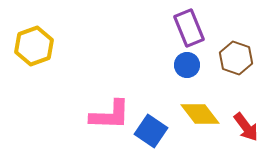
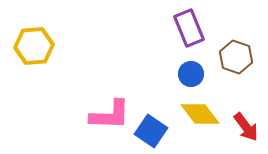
yellow hexagon: rotated 15 degrees clockwise
brown hexagon: moved 1 px up
blue circle: moved 4 px right, 9 px down
